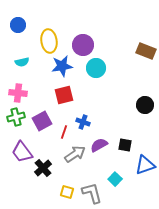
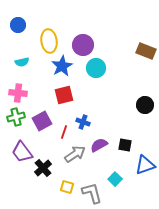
blue star: rotated 20 degrees counterclockwise
yellow square: moved 5 px up
